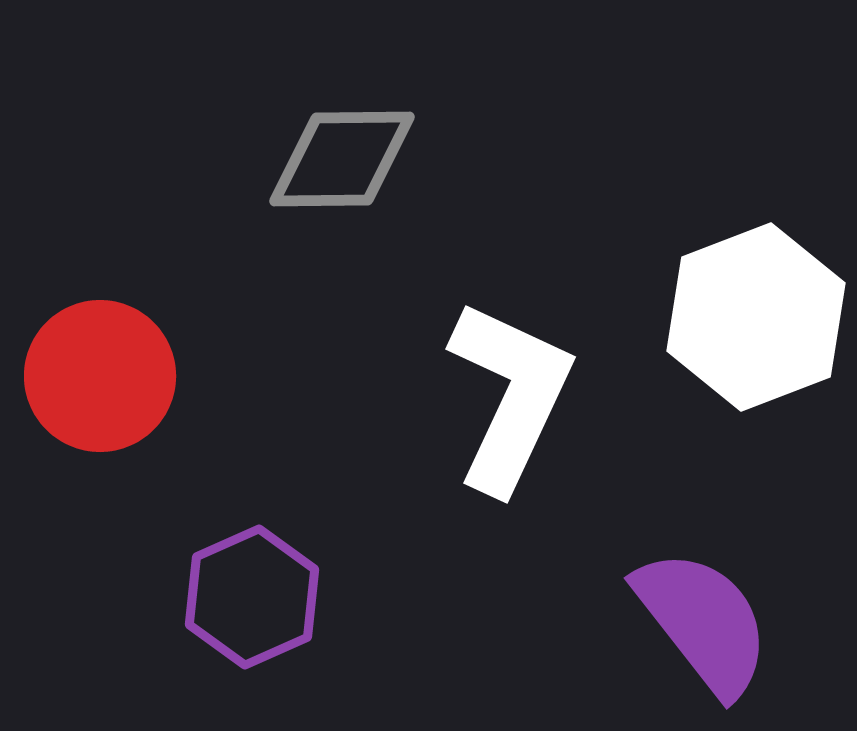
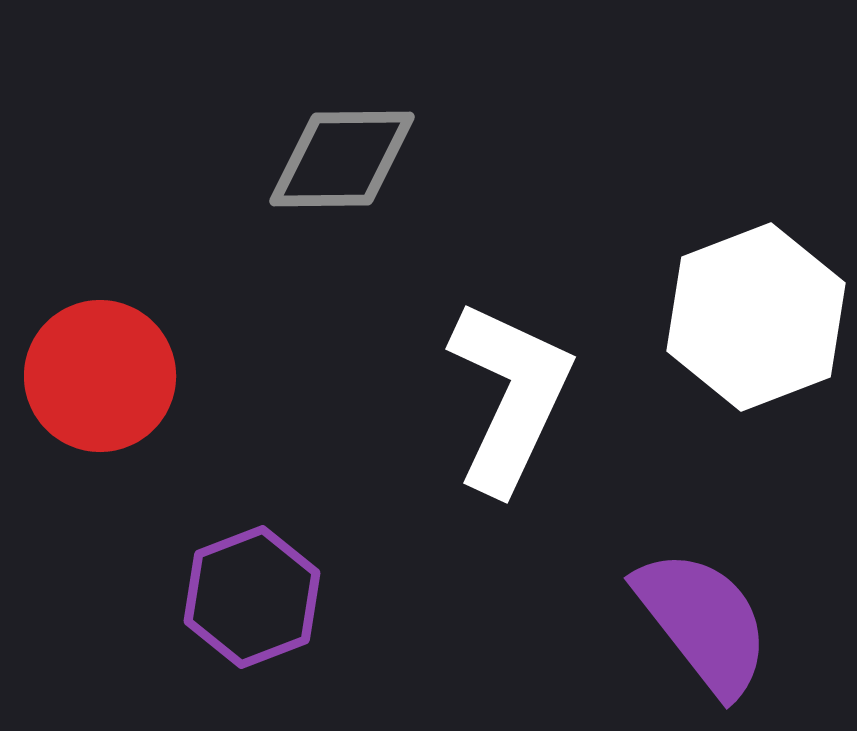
purple hexagon: rotated 3 degrees clockwise
